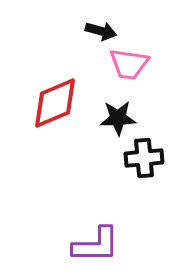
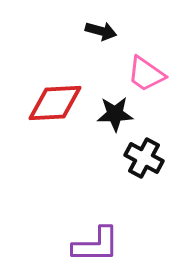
pink trapezoid: moved 17 px right, 10 px down; rotated 27 degrees clockwise
red diamond: rotated 20 degrees clockwise
black star: moved 3 px left, 4 px up
black cross: rotated 33 degrees clockwise
